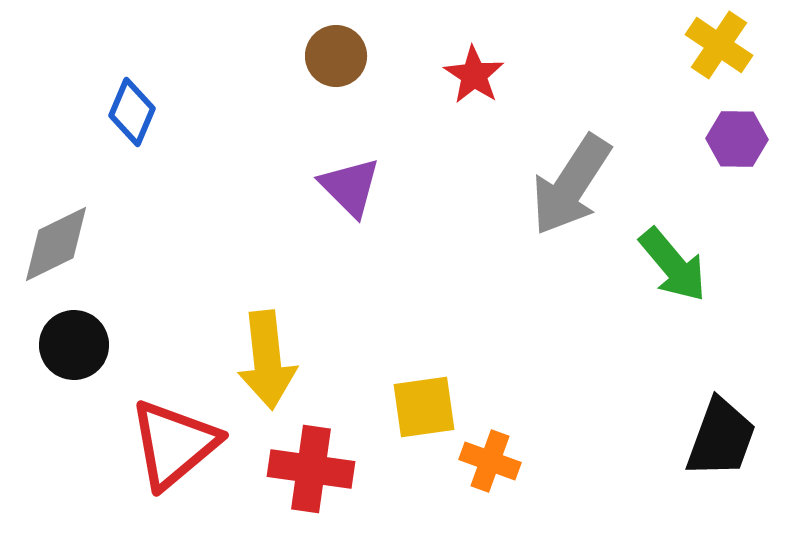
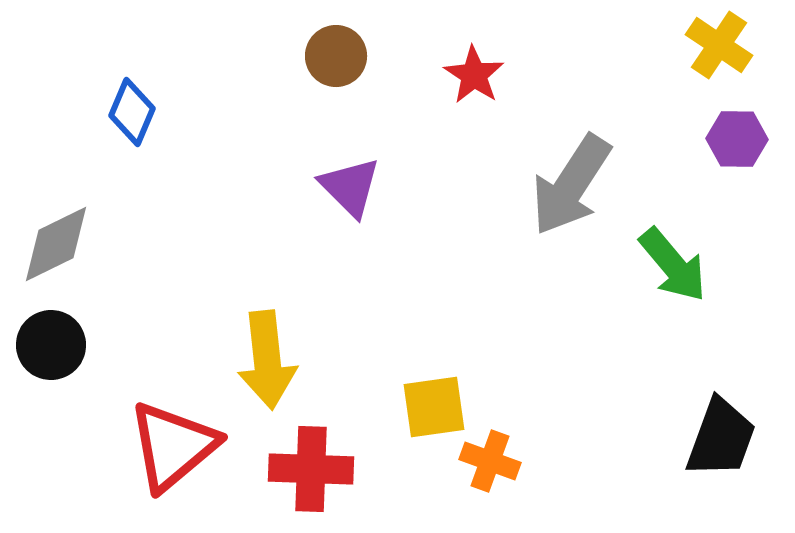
black circle: moved 23 px left
yellow square: moved 10 px right
red triangle: moved 1 px left, 2 px down
red cross: rotated 6 degrees counterclockwise
